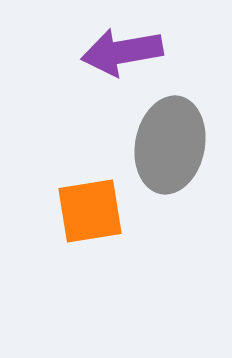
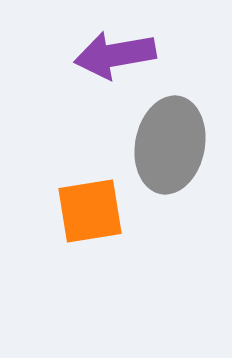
purple arrow: moved 7 px left, 3 px down
